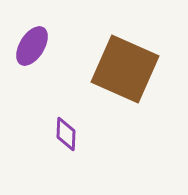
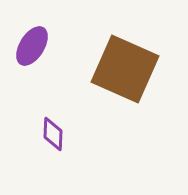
purple diamond: moved 13 px left
